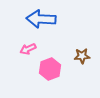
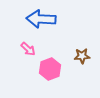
pink arrow: rotated 112 degrees counterclockwise
